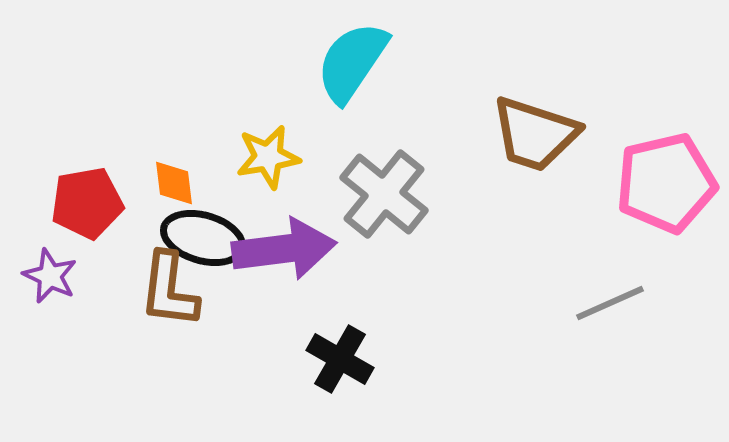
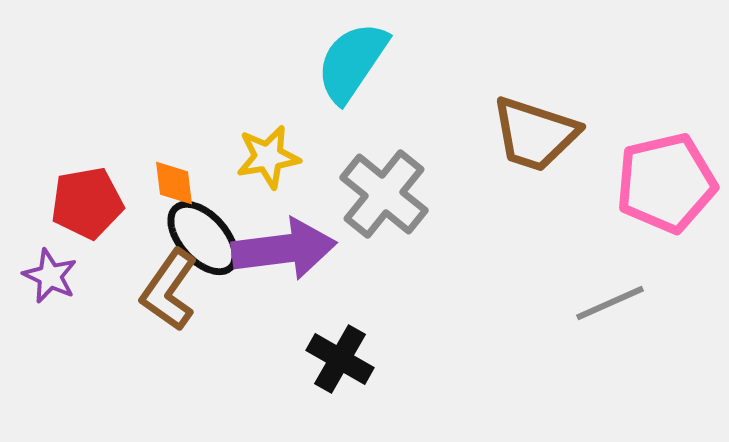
black ellipse: rotated 32 degrees clockwise
brown L-shape: rotated 28 degrees clockwise
